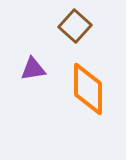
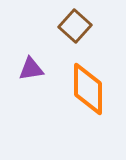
purple triangle: moved 2 px left
